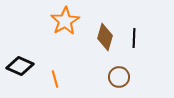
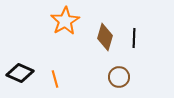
black diamond: moved 7 px down
